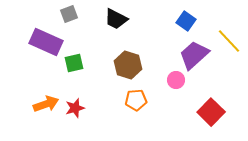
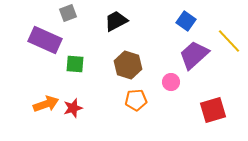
gray square: moved 1 px left, 1 px up
black trapezoid: moved 2 px down; rotated 125 degrees clockwise
purple rectangle: moved 1 px left, 2 px up
green square: moved 1 px right, 1 px down; rotated 18 degrees clockwise
pink circle: moved 5 px left, 2 px down
red star: moved 2 px left
red square: moved 2 px right, 2 px up; rotated 28 degrees clockwise
